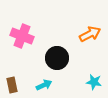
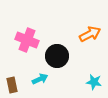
pink cross: moved 5 px right, 4 px down
black circle: moved 2 px up
cyan arrow: moved 4 px left, 6 px up
